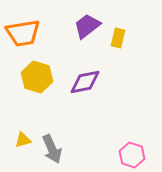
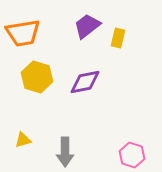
gray arrow: moved 13 px right, 3 px down; rotated 24 degrees clockwise
